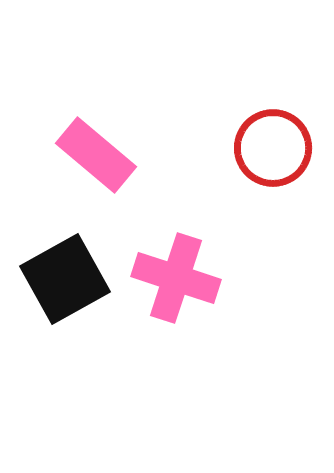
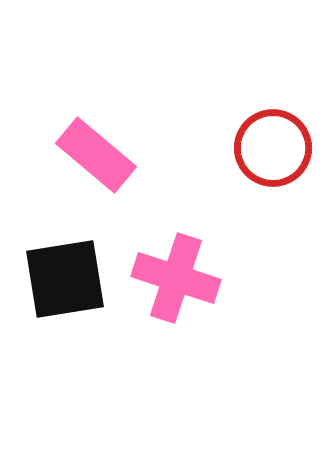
black square: rotated 20 degrees clockwise
